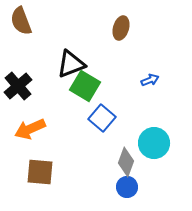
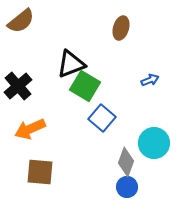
brown semicircle: rotated 108 degrees counterclockwise
